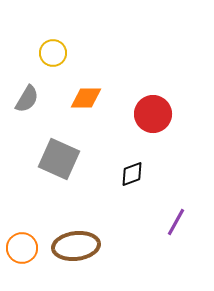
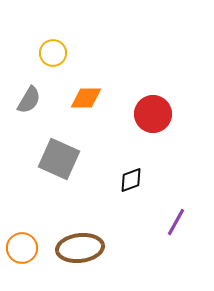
gray semicircle: moved 2 px right, 1 px down
black diamond: moved 1 px left, 6 px down
brown ellipse: moved 4 px right, 2 px down
